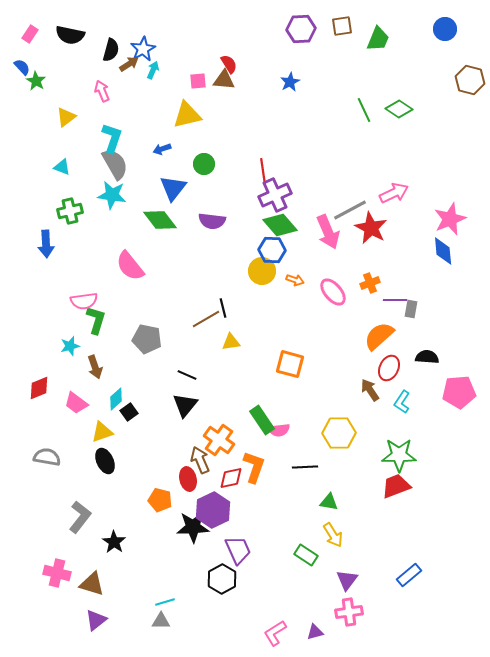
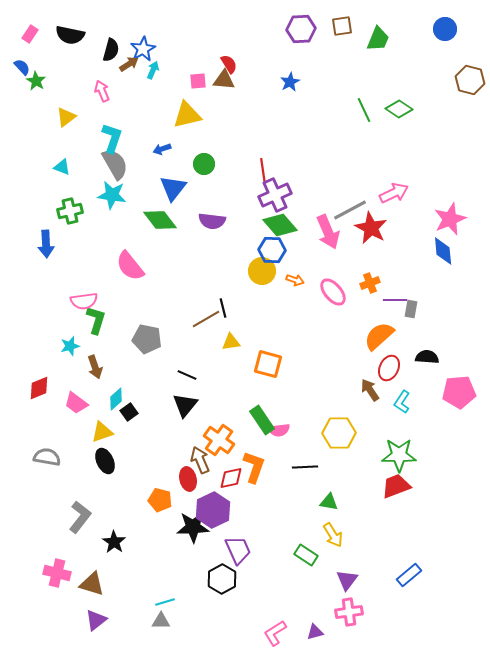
orange square at (290, 364): moved 22 px left
